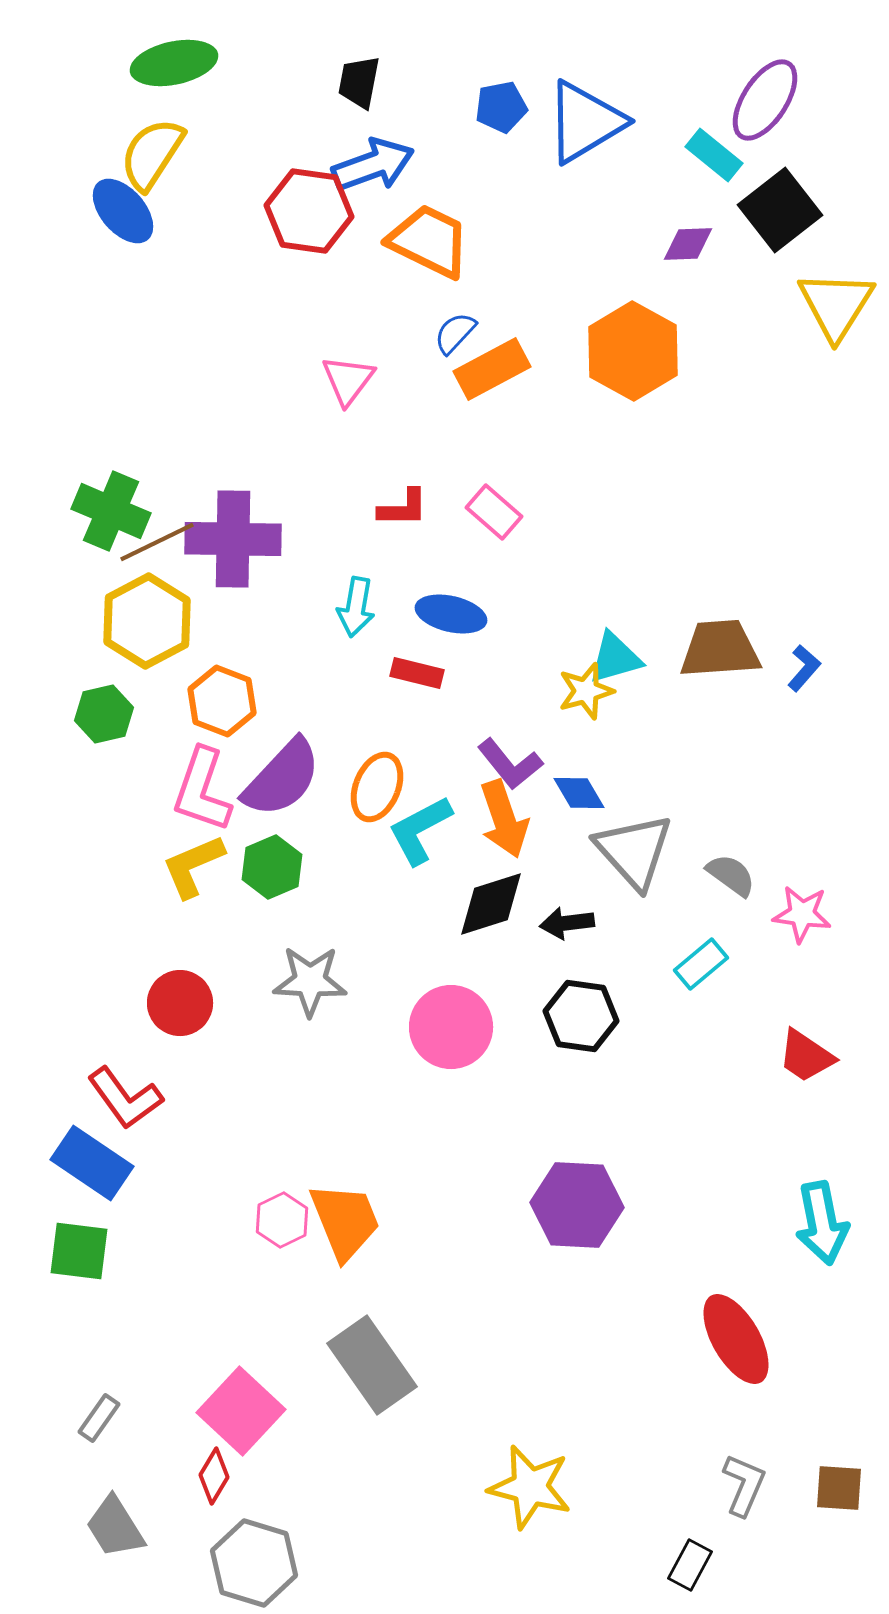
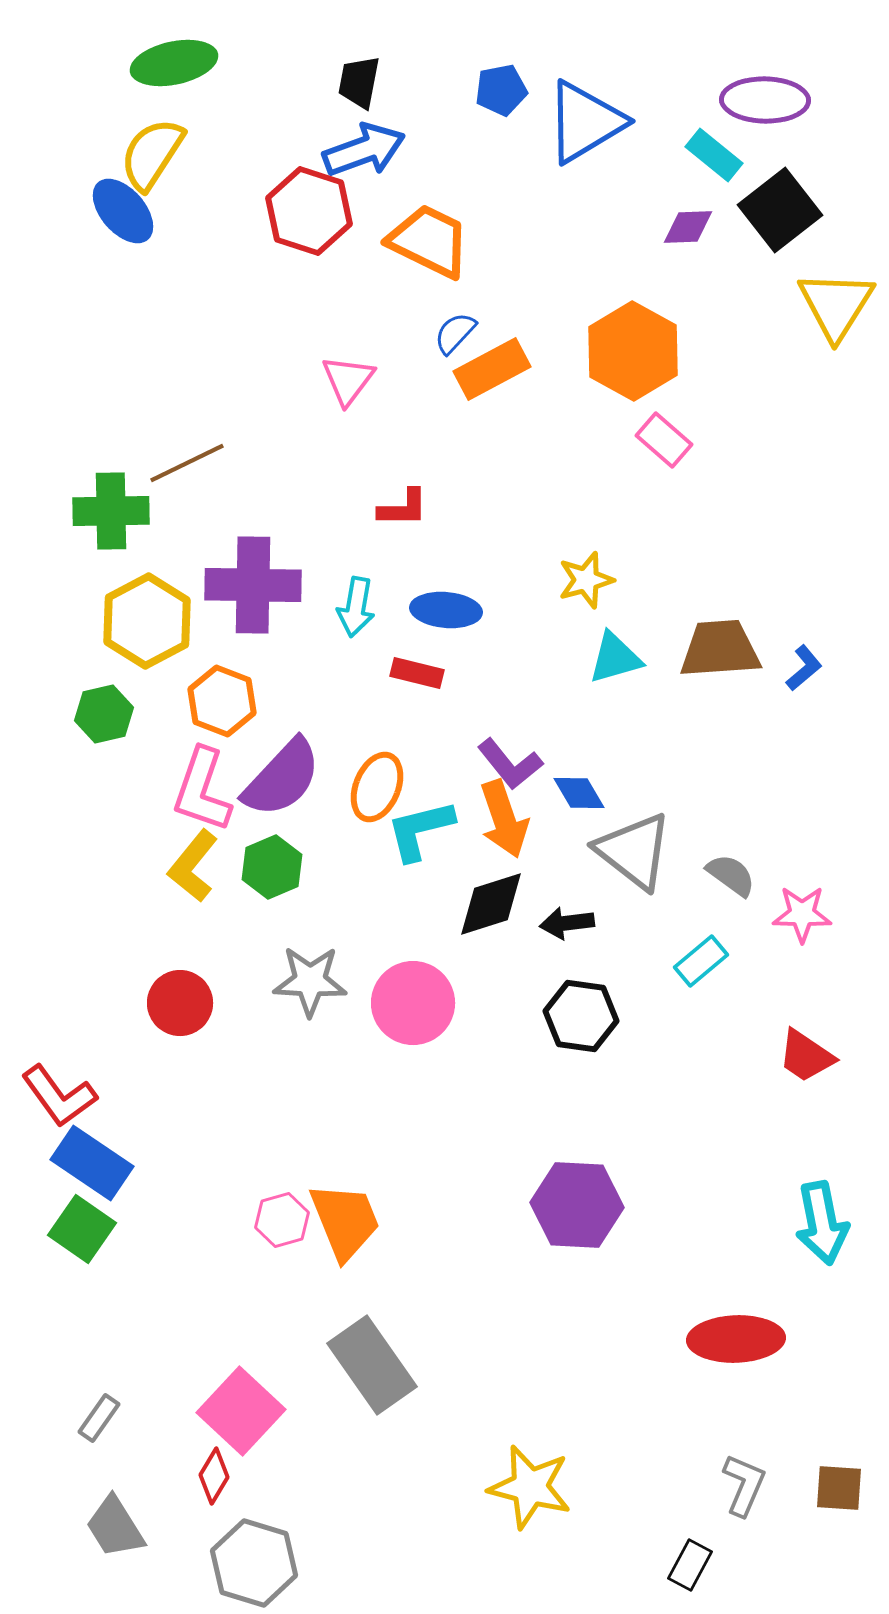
purple ellipse at (765, 100): rotated 58 degrees clockwise
blue pentagon at (501, 107): moved 17 px up
blue arrow at (373, 165): moved 9 px left, 15 px up
red hexagon at (309, 211): rotated 10 degrees clockwise
purple diamond at (688, 244): moved 17 px up
green cross at (111, 511): rotated 24 degrees counterclockwise
pink rectangle at (494, 512): moved 170 px right, 72 px up
purple cross at (233, 539): moved 20 px right, 46 px down
brown line at (157, 542): moved 30 px right, 79 px up
blue ellipse at (451, 614): moved 5 px left, 4 px up; rotated 8 degrees counterclockwise
blue L-shape at (804, 668): rotated 9 degrees clockwise
yellow star at (586, 691): moved 111 px up
cyan L-shape at (420, 830): rotated 14 degrees clockwise
gray triangle at (634, 851): rotated 10 degrees counterclockwise
yellow L-shape at (193, 866): rotated 28 degrees counterclockwise
pink star at (802, 914): rotated 6 degrees counterclockwise
cyan rectangle at (701, 964): moved 3 px up
pink circle at (451, 1027): moved 38 px left, 24 px up
red L-shape at (125, 1098): moved 66 px left, 2 px up
pink hexagon at (282, 1220): rotated 10 degrees clockwise
green square at (79, 1251): moved 3 px right, 22 px up; rotated 28 degrees clockwise
red ellipse at (736, 1339): rotated 62 degrees counterclockwise
